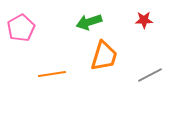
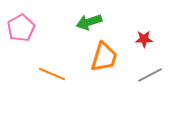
red star: moved 19 px down
orange trapezoid: moved 1 px down
orange line: rotated 32 degrees clockwise
